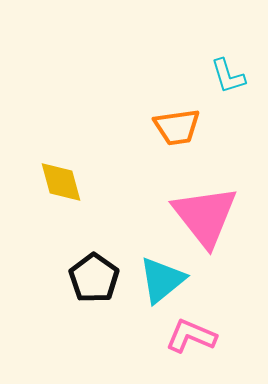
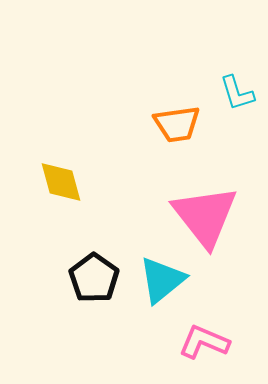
cyan L-shape: moved 9 px right, 17 px down
orange trapezoid: moved 3 px up
pink L-shape: moved 13 px right, 6 px down
